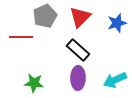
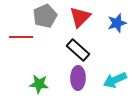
green star: moved 5 px right, 1 px down
